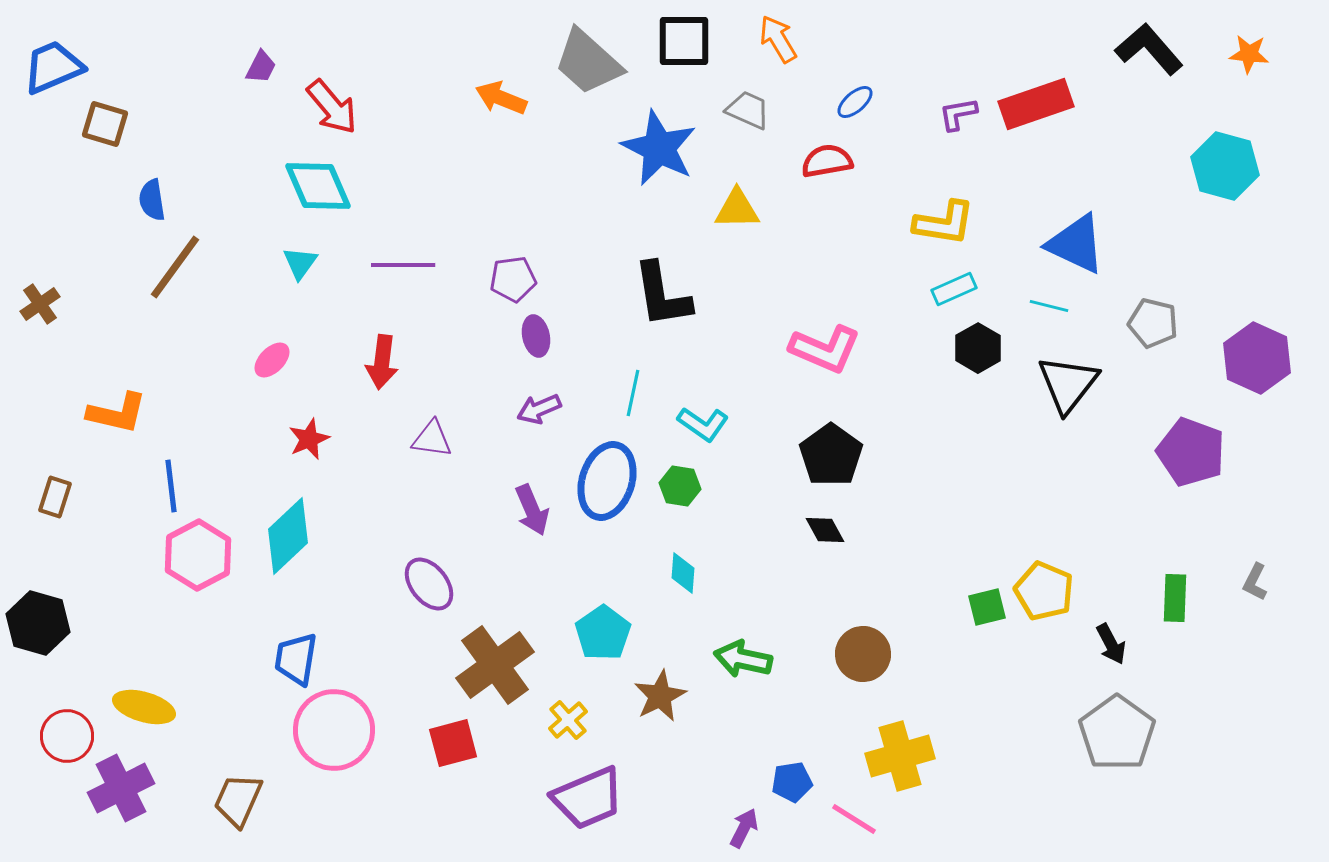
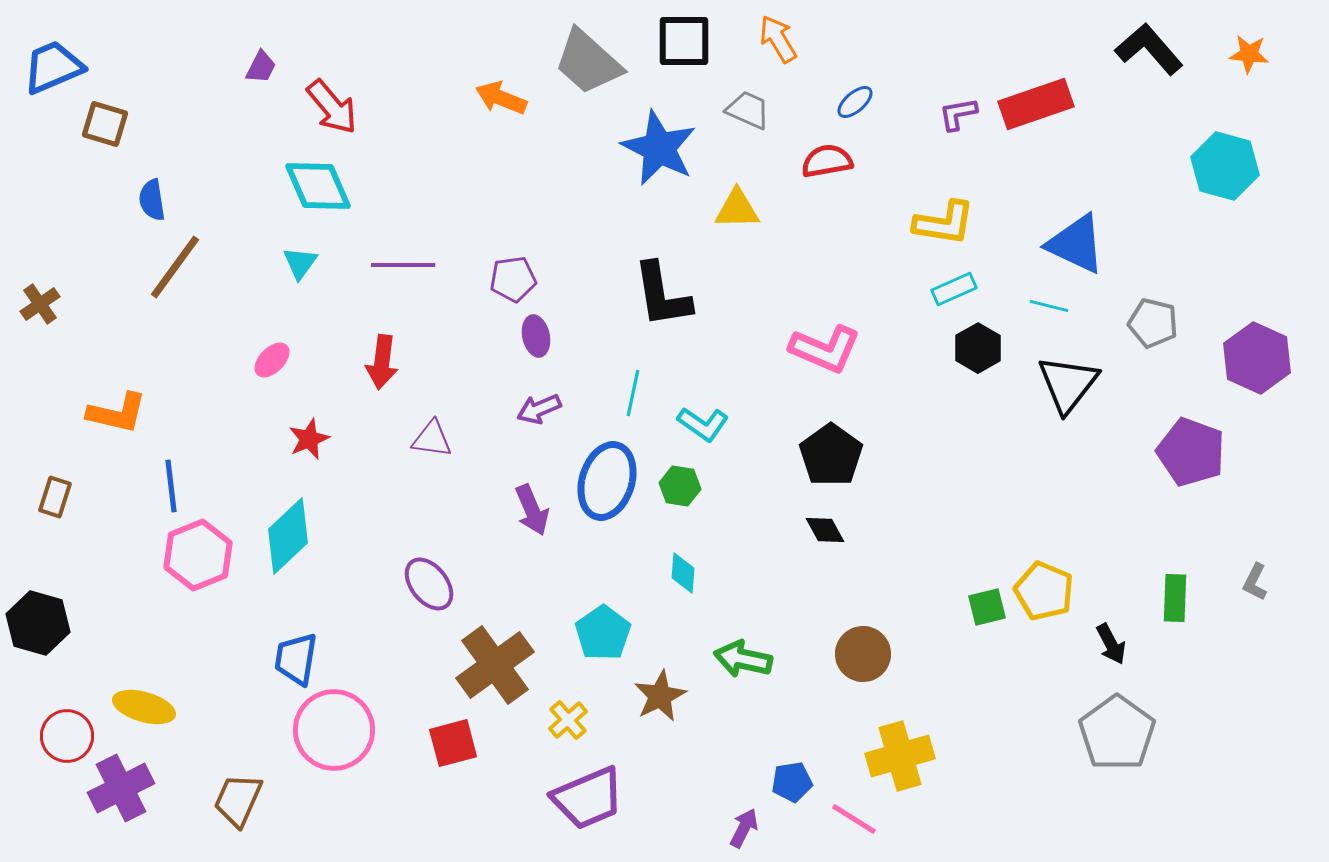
pink hexagon at (198, 555): rotated 6 degrees clockwise
